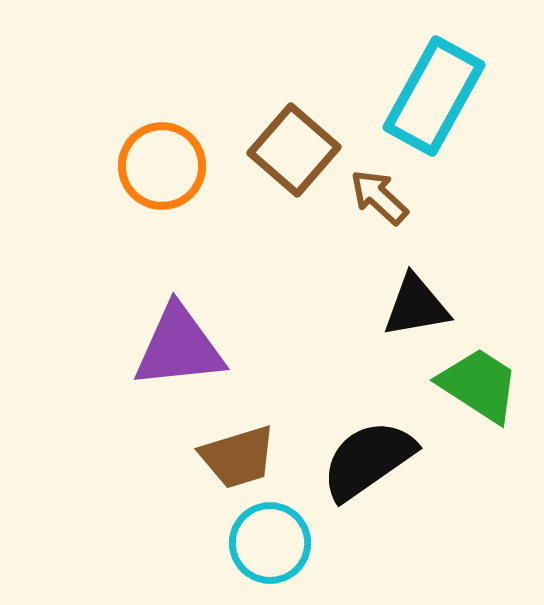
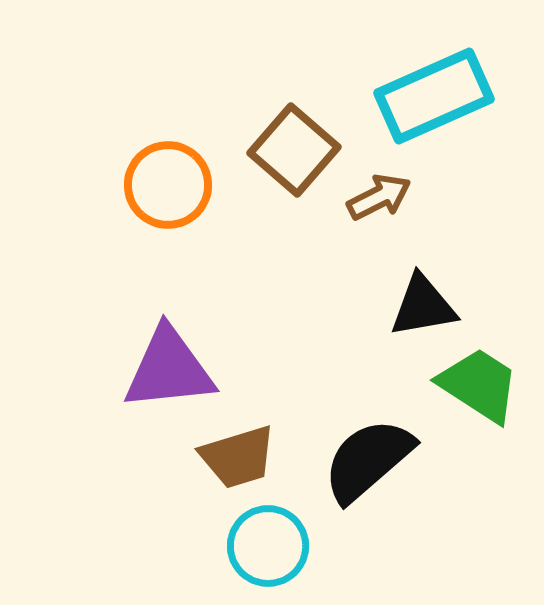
cyan rectangle: rotated 37 degrees clockwise
orange circle: moved 6 px right, 19 px down
brown arrow: rotated 110 degrees clockwise
black triangle: moved 7 px right
purple triangle: moved 10 px left, 22 px down
black semicircle: rotated 6 degrees counterclockwise
cyan circle: moved 2 px left, 3 px down
